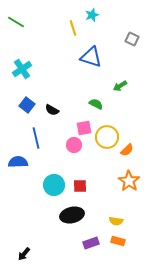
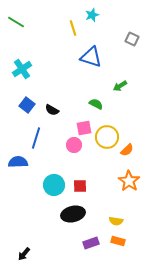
blue line: rotated 30 degrees clockwise
black ellipse: moved 1 px right, 1 px up
